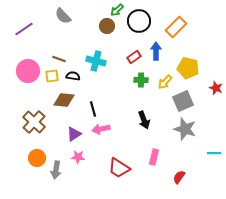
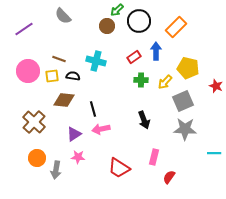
red star: moved 2 px up
gray star: rotated 15 degrees counterclockwise
red semicircle: moved 10 px left
